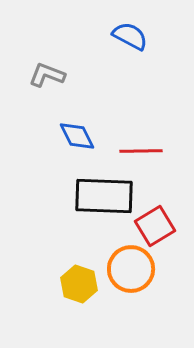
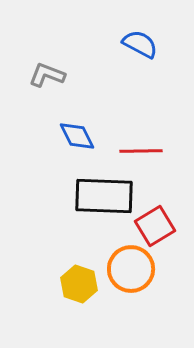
blue semicircle: moved 10 px right, 8 px down
